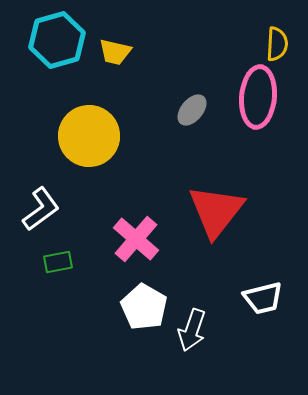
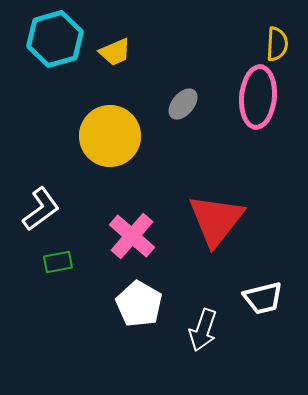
cyan hexagon: moved 2 px left, 1 px up
yellow trapezoid: rotated 36 degrees counterclockwise
gray ellipse: moved 9 px left, 6 px up
yellow circle: moved 21 px right
red triangle: moved 9 px down
pink cross: moved 4 px left, 3 px up
white pentagon: moved 5 px left, 3 px up
white arrow: moved 11 px right
